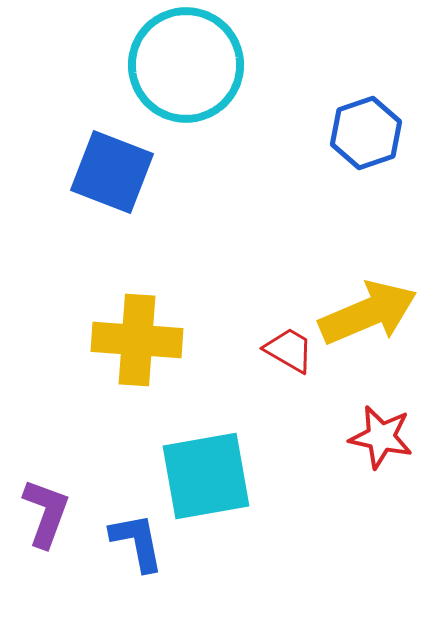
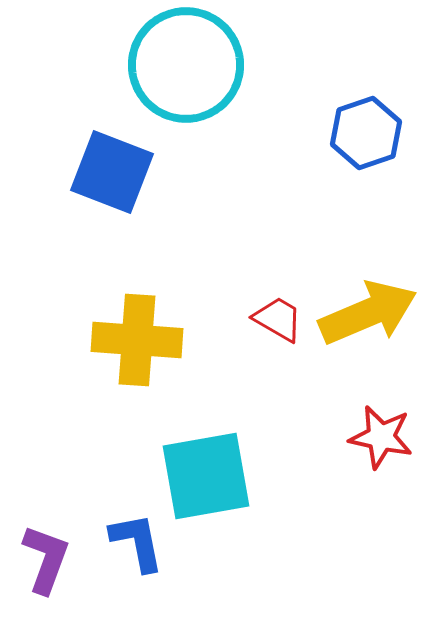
red trapezoid: moved 11 px left, 31 px up
purple L-shape: moved 46 px down
